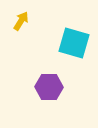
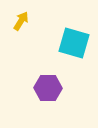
purple hexagon: moved 1 px left, 1 px down
